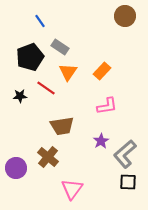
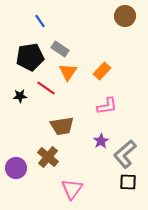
gray rectangle: moved 2 px down
black pentagon: rotated 12 degrees clockwise
